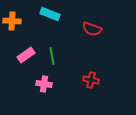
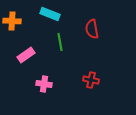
red semicircle: rotated 60 degrees clockwise
green line: moved 8 px right, 14 px up
